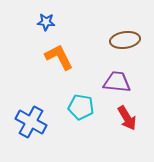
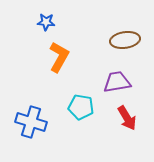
orange L-shape: rotated 56 degrees clockwise
purple trapezoid: rotated 16 degrees counterclockwise
blue cross: rotated 12 degrees counterclockwise
